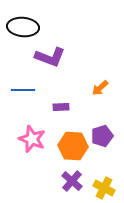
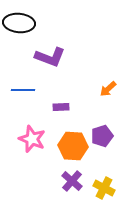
black ellipse: moved 4 px left, 4 px up
orange arrow: moved 8 px right, 1 px down
